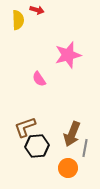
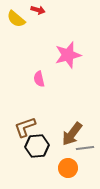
red arrow: moved 1 px right
yellow semicircle: moved 2 px left, 1 px up; rotated 132 degrees clockwise
pink semicircle: rotated 21 degrees clockwise
brown arrow: rotated 15 degrees clockwise
gray line: rotated 72 degrees clockwise
